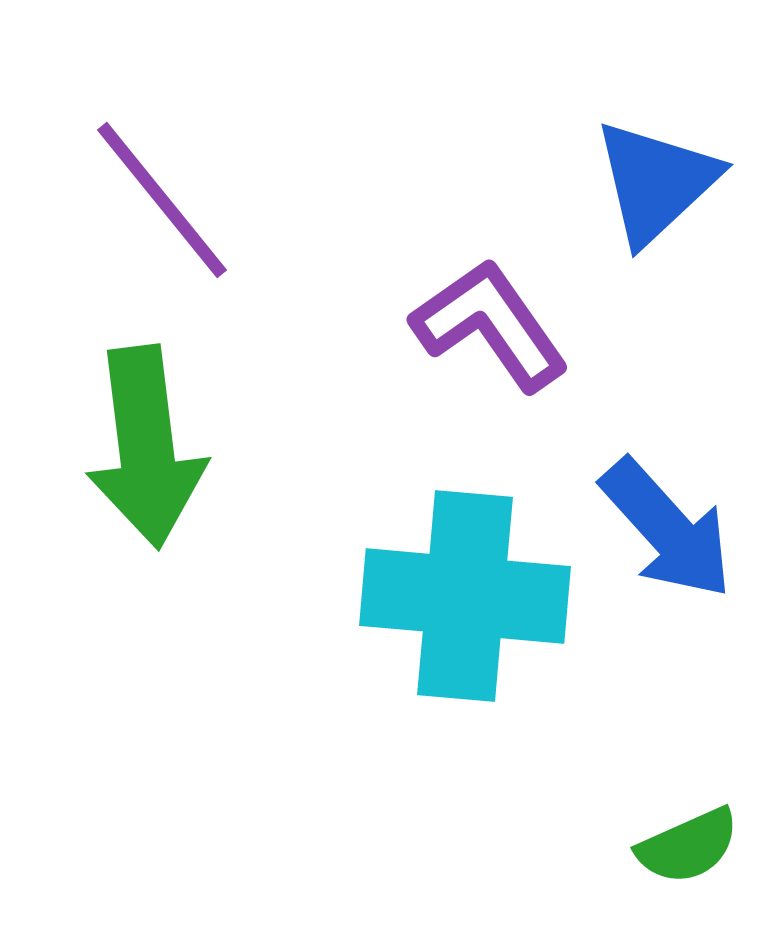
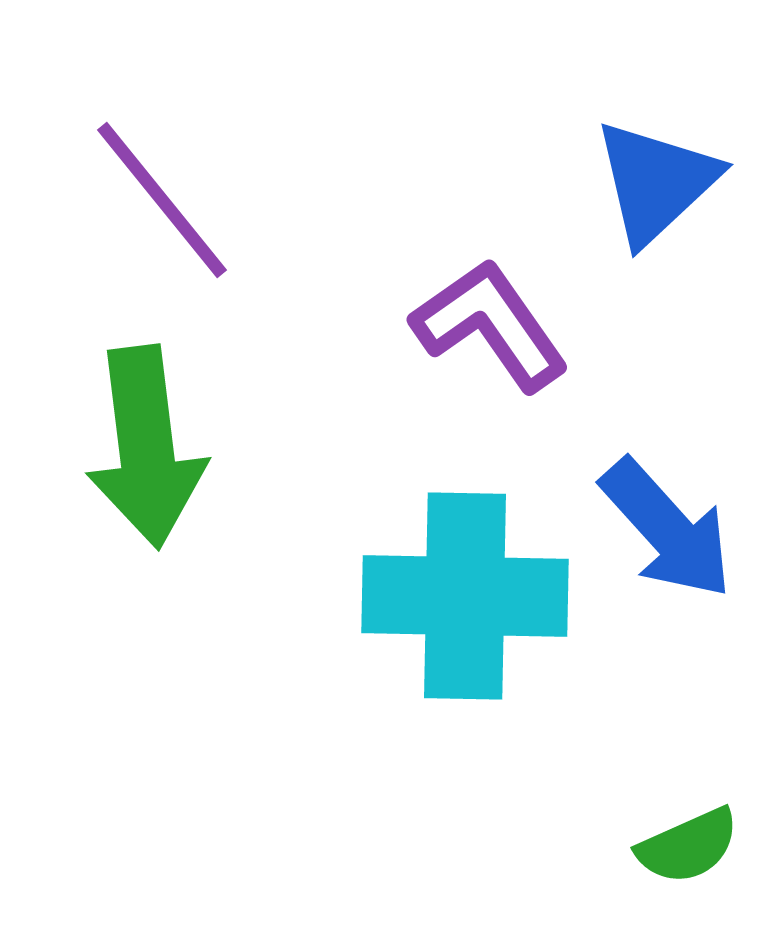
cyan cross: rotated 4 degrees counterclockwise
